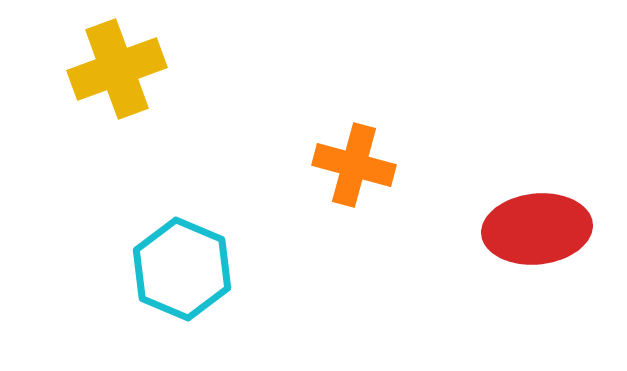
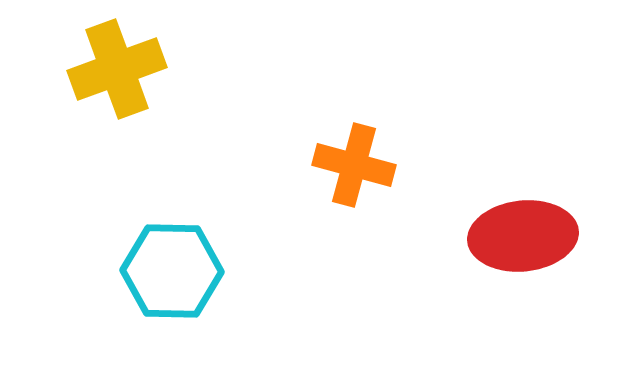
red ellipse: moved 14 px left, 7 px down
cyan hexagon: moved 10 px left, 2 px down; rotated 22 degrees counterclockwise
